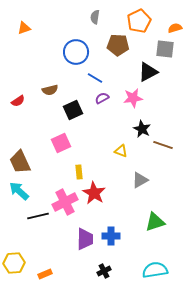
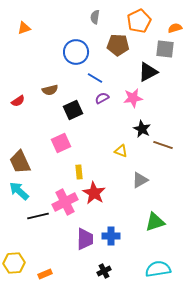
cyan semicircle: moved 3 px right, 1 px up
